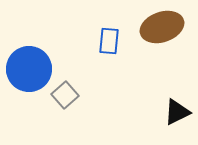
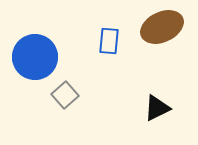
brown ellipse: rotated 6 degrees counterclockwise
blue circle: moved 6 px right, 12 px up
black triangle: moved 20 px left, 4 px up
